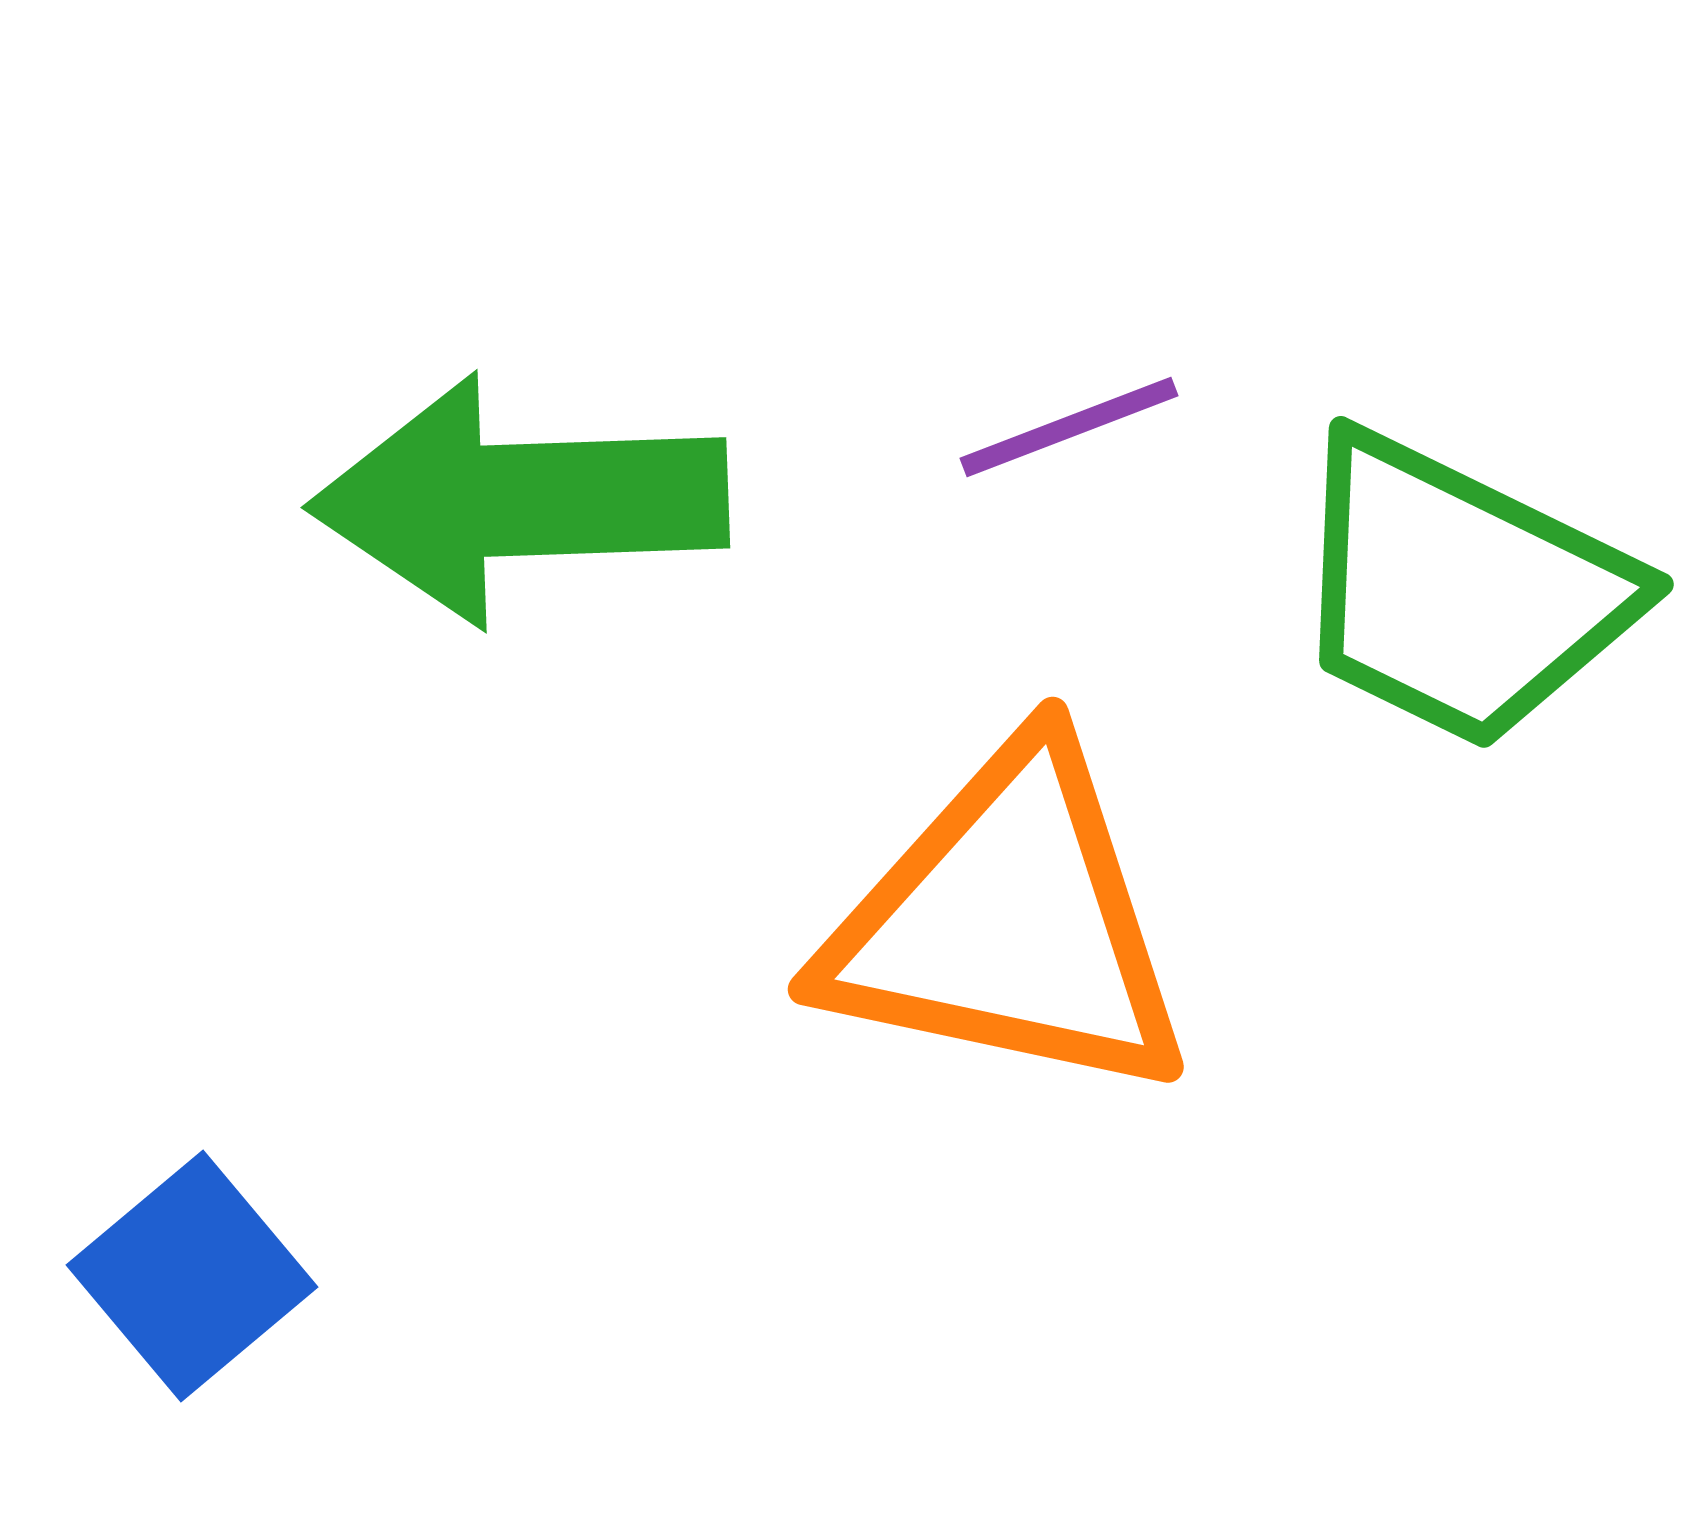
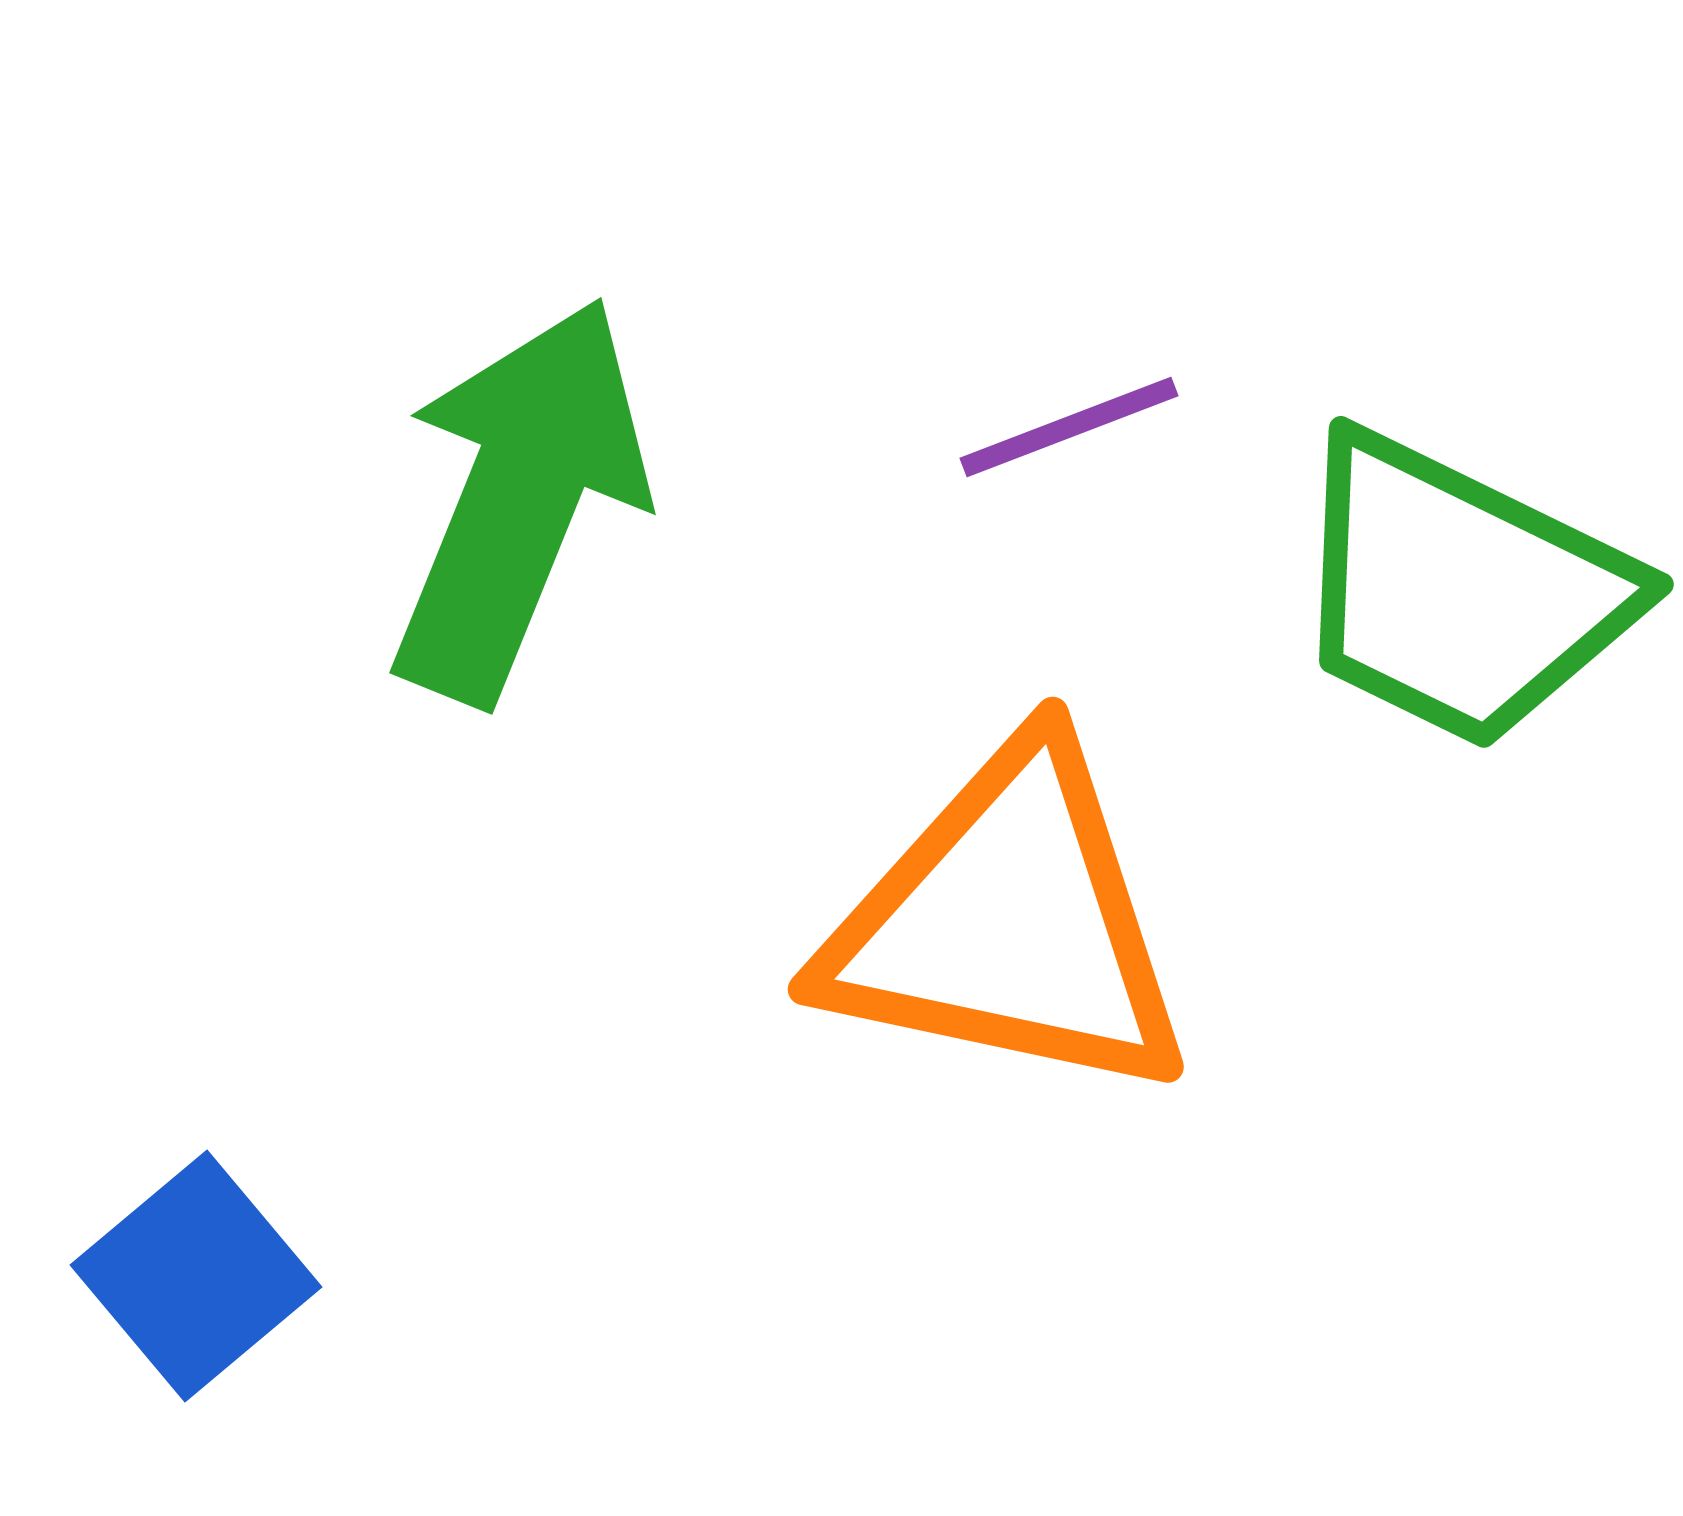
green arrow: rotated 114 degrees clockwise
blue square: moved 4 px right
